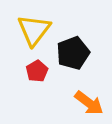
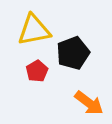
yellow triangle: rotated 42 degrees clockwise
